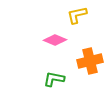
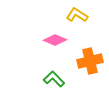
yellow L-shape: rotated 45 degrees clockwise
green L-shape: rotated 35 degrees clockwise
